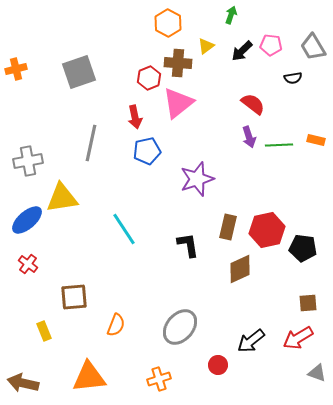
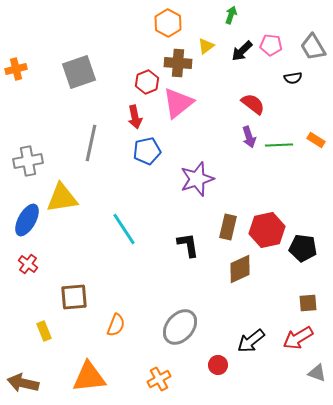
red hexagon at (149, 78): moved 2 px left, 4 px down
orange rectangle at (316, 140): rotated 18 degrees clockwise
blue ellipse at (27, 220): rotated 20 degrees counterclockwise
orange cross at (159, 379): rotated 10 degrees counterclockwise
